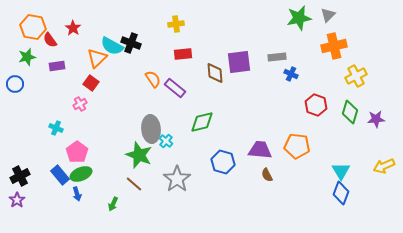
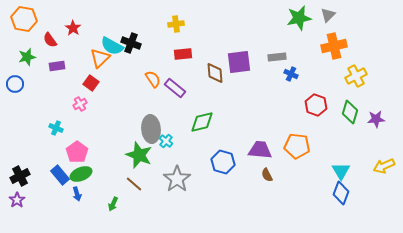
orange hexagon at (33, 27): moved 9 px left, 8 px up
orange triangle at (97, 58): moved 3 px right
